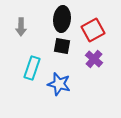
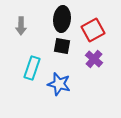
gray arrow: moved 1 px up
